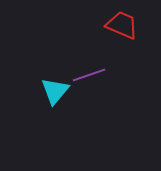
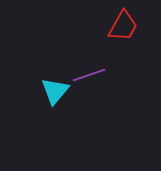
red trapezoid: moved 1 px right, 1 px down; rotated 96 degrees clockwise
